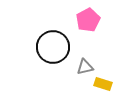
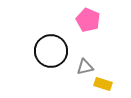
pink pentagon: rotated 20 degrees counterclockwise
black circle: moved 2 px left, 4 px down
